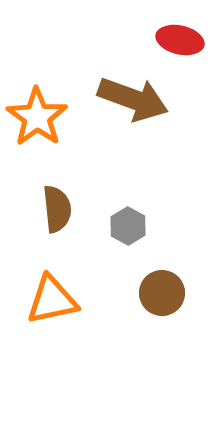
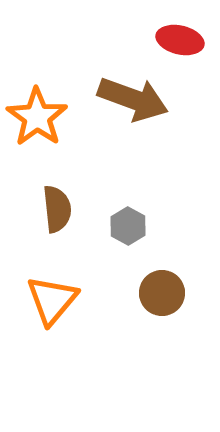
orange triangle: rotated 38 degrees counterclockwise
